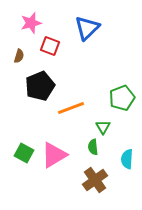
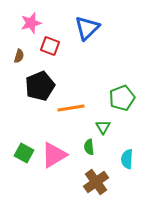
orange line: rotated 12 degrees clockwise
green semicircle: moved 4 px left
brown cross: moved 1 px right, 2 px down
